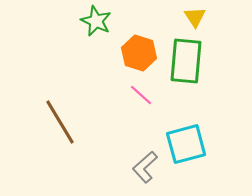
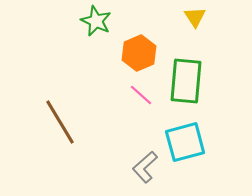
orange hexagon: rotated 20 degrees clockwise
green rectangle: moved 20 px down
cyan square: moved 1 px left, 2 px up
